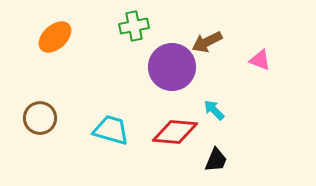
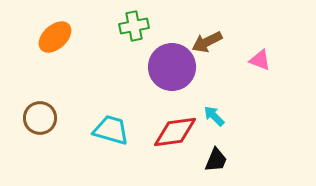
cyan arrow: moved 6 px down
red diamond: rotated 12 degrees counterclockwise
